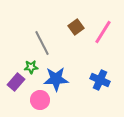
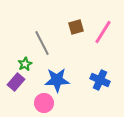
brown square: rotated 21 degrees clockwise
green star: moved 6 px left, 3 px up; rotated 24 degrees counterclockwise
blue star: moved 1 px right, 1 px down
pink circle: moved 4 px right, 3 px down
